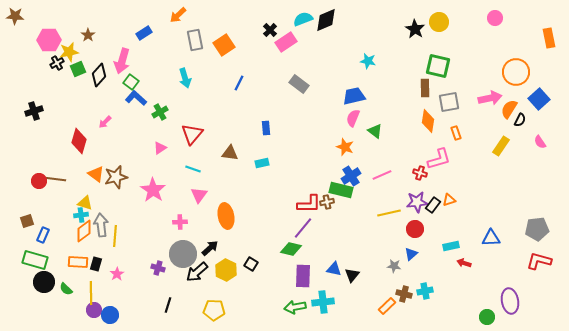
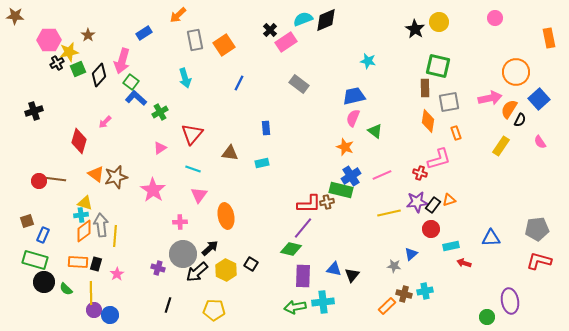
red circle at (415, 229): moved 16 px right
